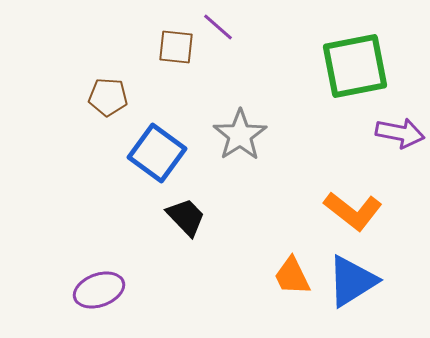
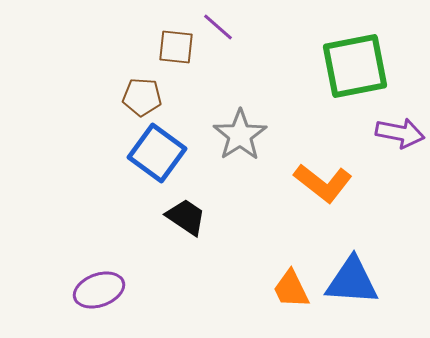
brown pentagon: moved 34 px right
orange L-shape: moved 30 px left, 28 px up
black trapezoid: rotated 12 degrees counterclockwise
orange trapezoid: moved 1 px left, 13 px down
blue triangle: rotated 36 degrees clockwise
